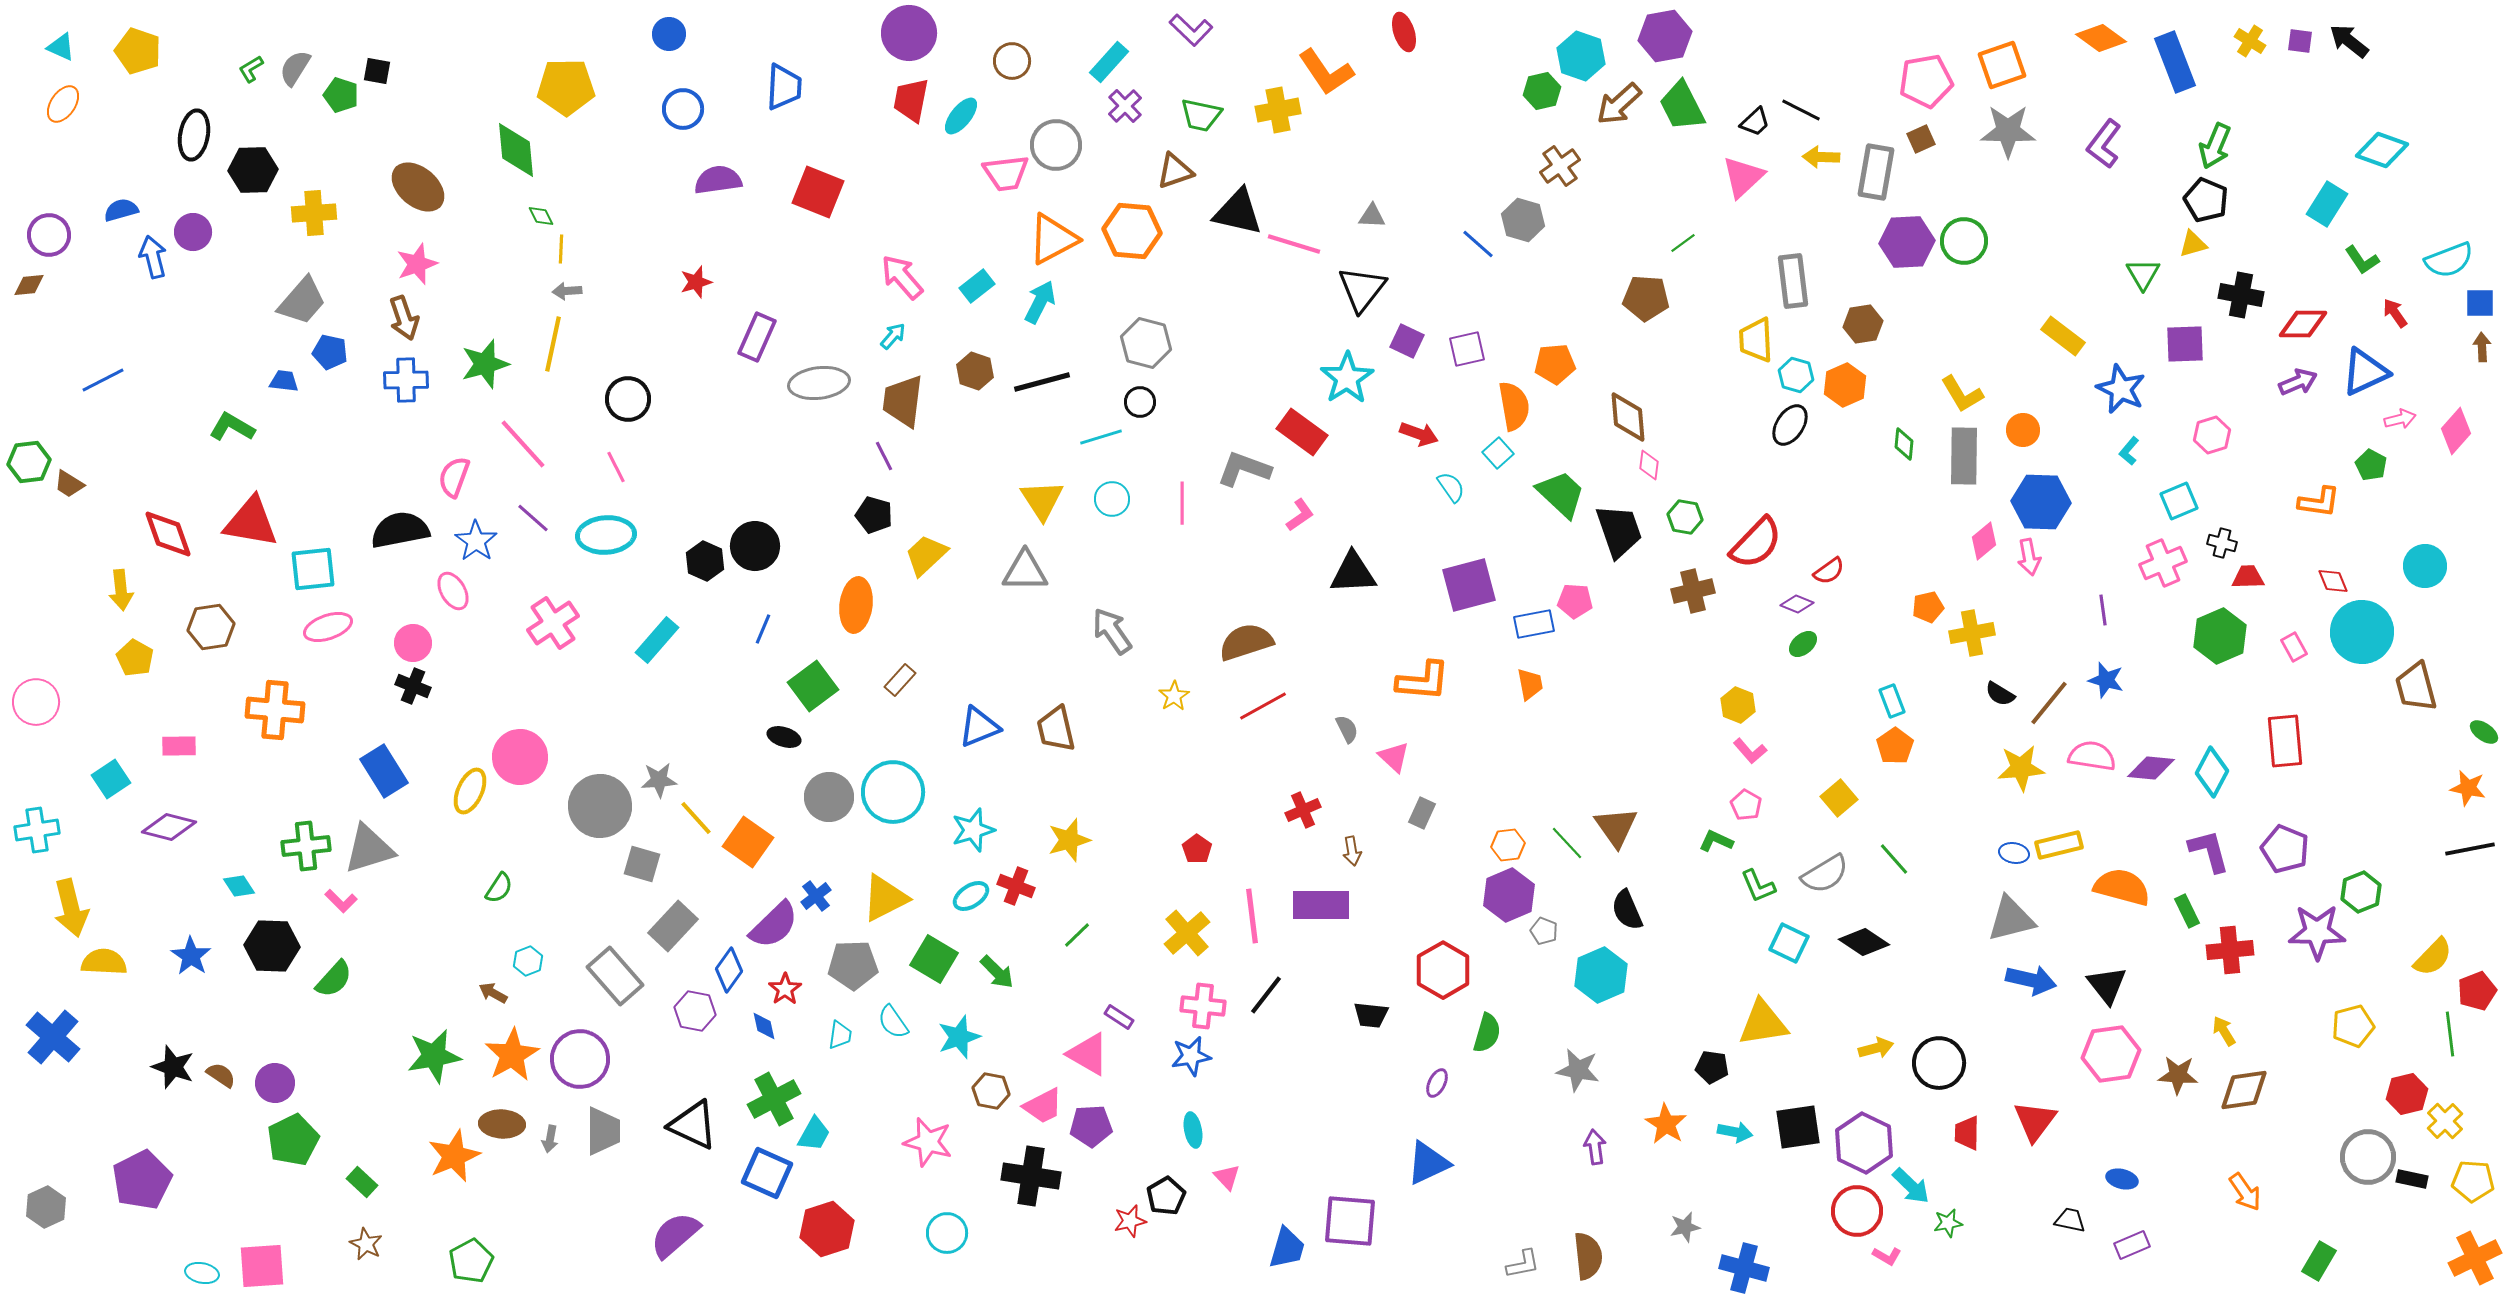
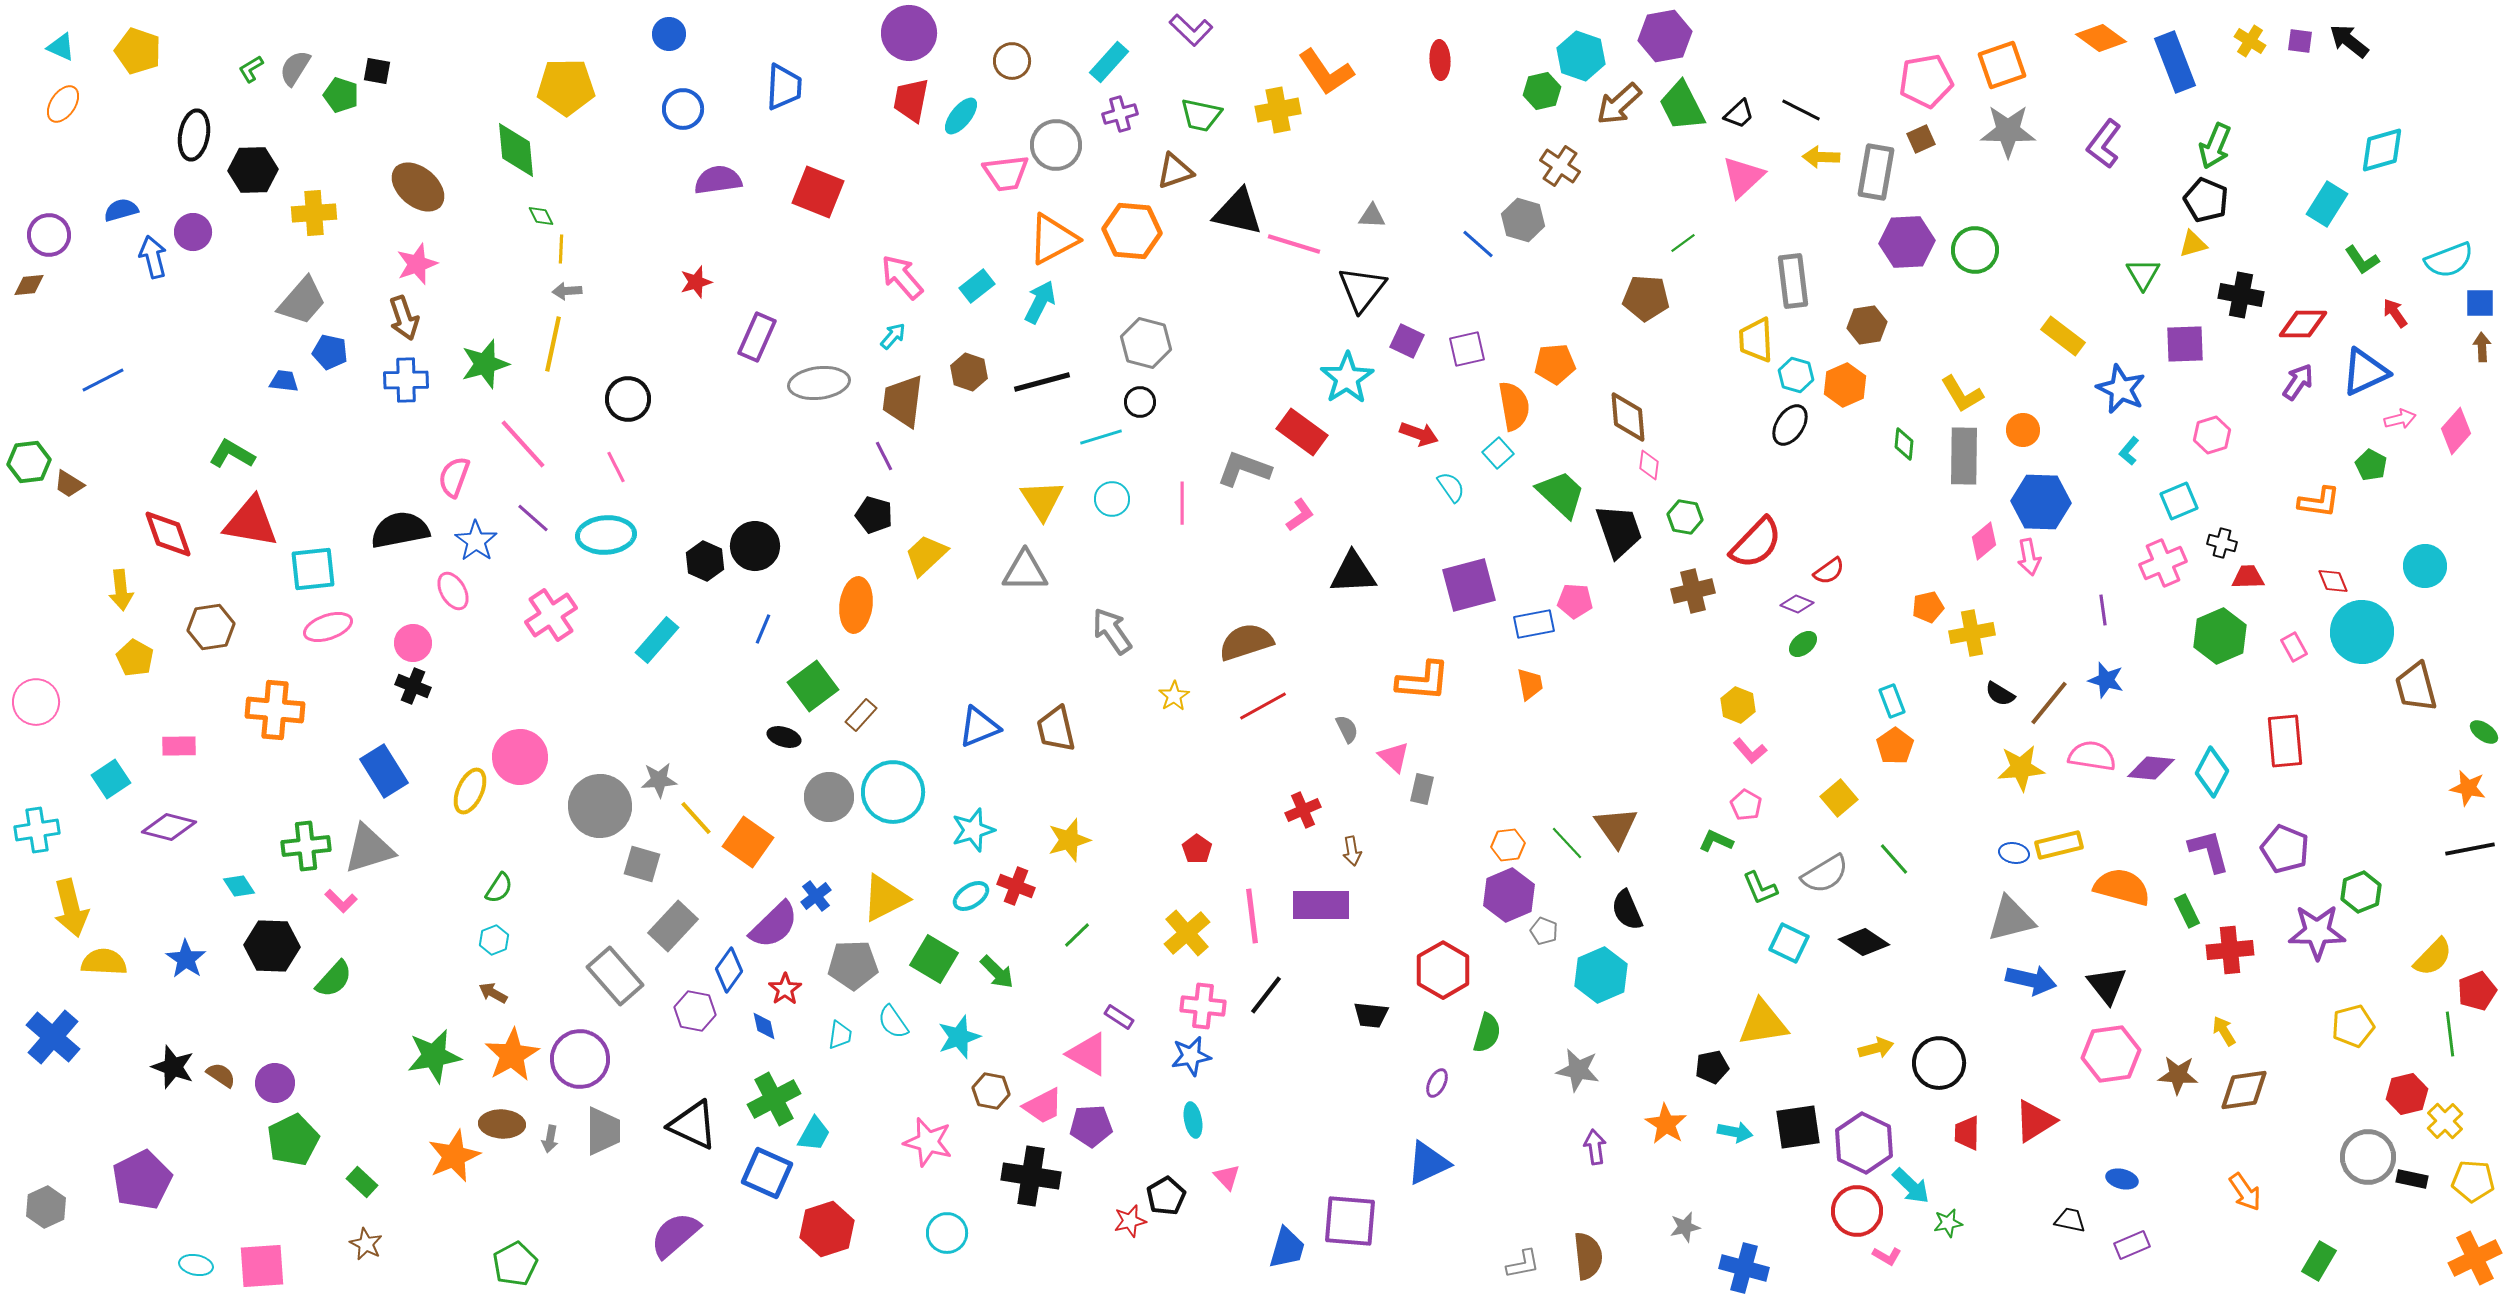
red ellipse at (1404, 32): moved 36 px right, 28 px down; rotated 15 degrees clockwise
purple cross at (1125, 106): moved 5 px left, 8 px down; rotated 28 degrees clockwise
black trapezoid at (1755, 122): moved 16 px left, 8 px up
cyan diamond at (2382, 150): rotated 36 degrees counterclockwise
brown cross at (1560, 166): rotated 21 degrees counterclockwise
green circle at (1964, 241): moved 11 px right, 9 px down
brown hexagon at (1863, 324): moved 4 px right, 1 px down
brown hexagon at (975, 371): moved 6 px left, 1 px down
purple arrow at (2298, 382): rotated 33 degrees counterclockwise
green L-shape at (232, 427): moved 27 px down
pink cross at (553, 623): moved 2 px left, 8 px up
brown rectangle at (900, 680): moved 39 px left, 35 px down
gray rectangle at (1422, 813): moved 24 px up; rotated 12 degrees counterclockwise
green L-shape at (1758, 886): moved 2 px right, 2 px down
blue star at (191, 956): moved 5 px left, 3 px down
cyan hexagon at (528, 961): moved 34 px left, 21 px up
black pentagon at (1712, 1067): rotated 20 degrees counterclockwise
red triangle at (2035, 1121): rotated 21 degrees clockwise
cyan ellipse at (1193, 1130): moved 10 px up
green pentagon at (471, 1261): moved 44 px right, 3 px down
cyan ellipse at (202, 1273): moved 6 px left, 8 px up
